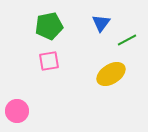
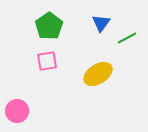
green pentagon: rotated 24 degrees counterclockwise
green line: moved 2 px up
pink square: moved 2 px left
yellow ellipse: moved 13 px left
